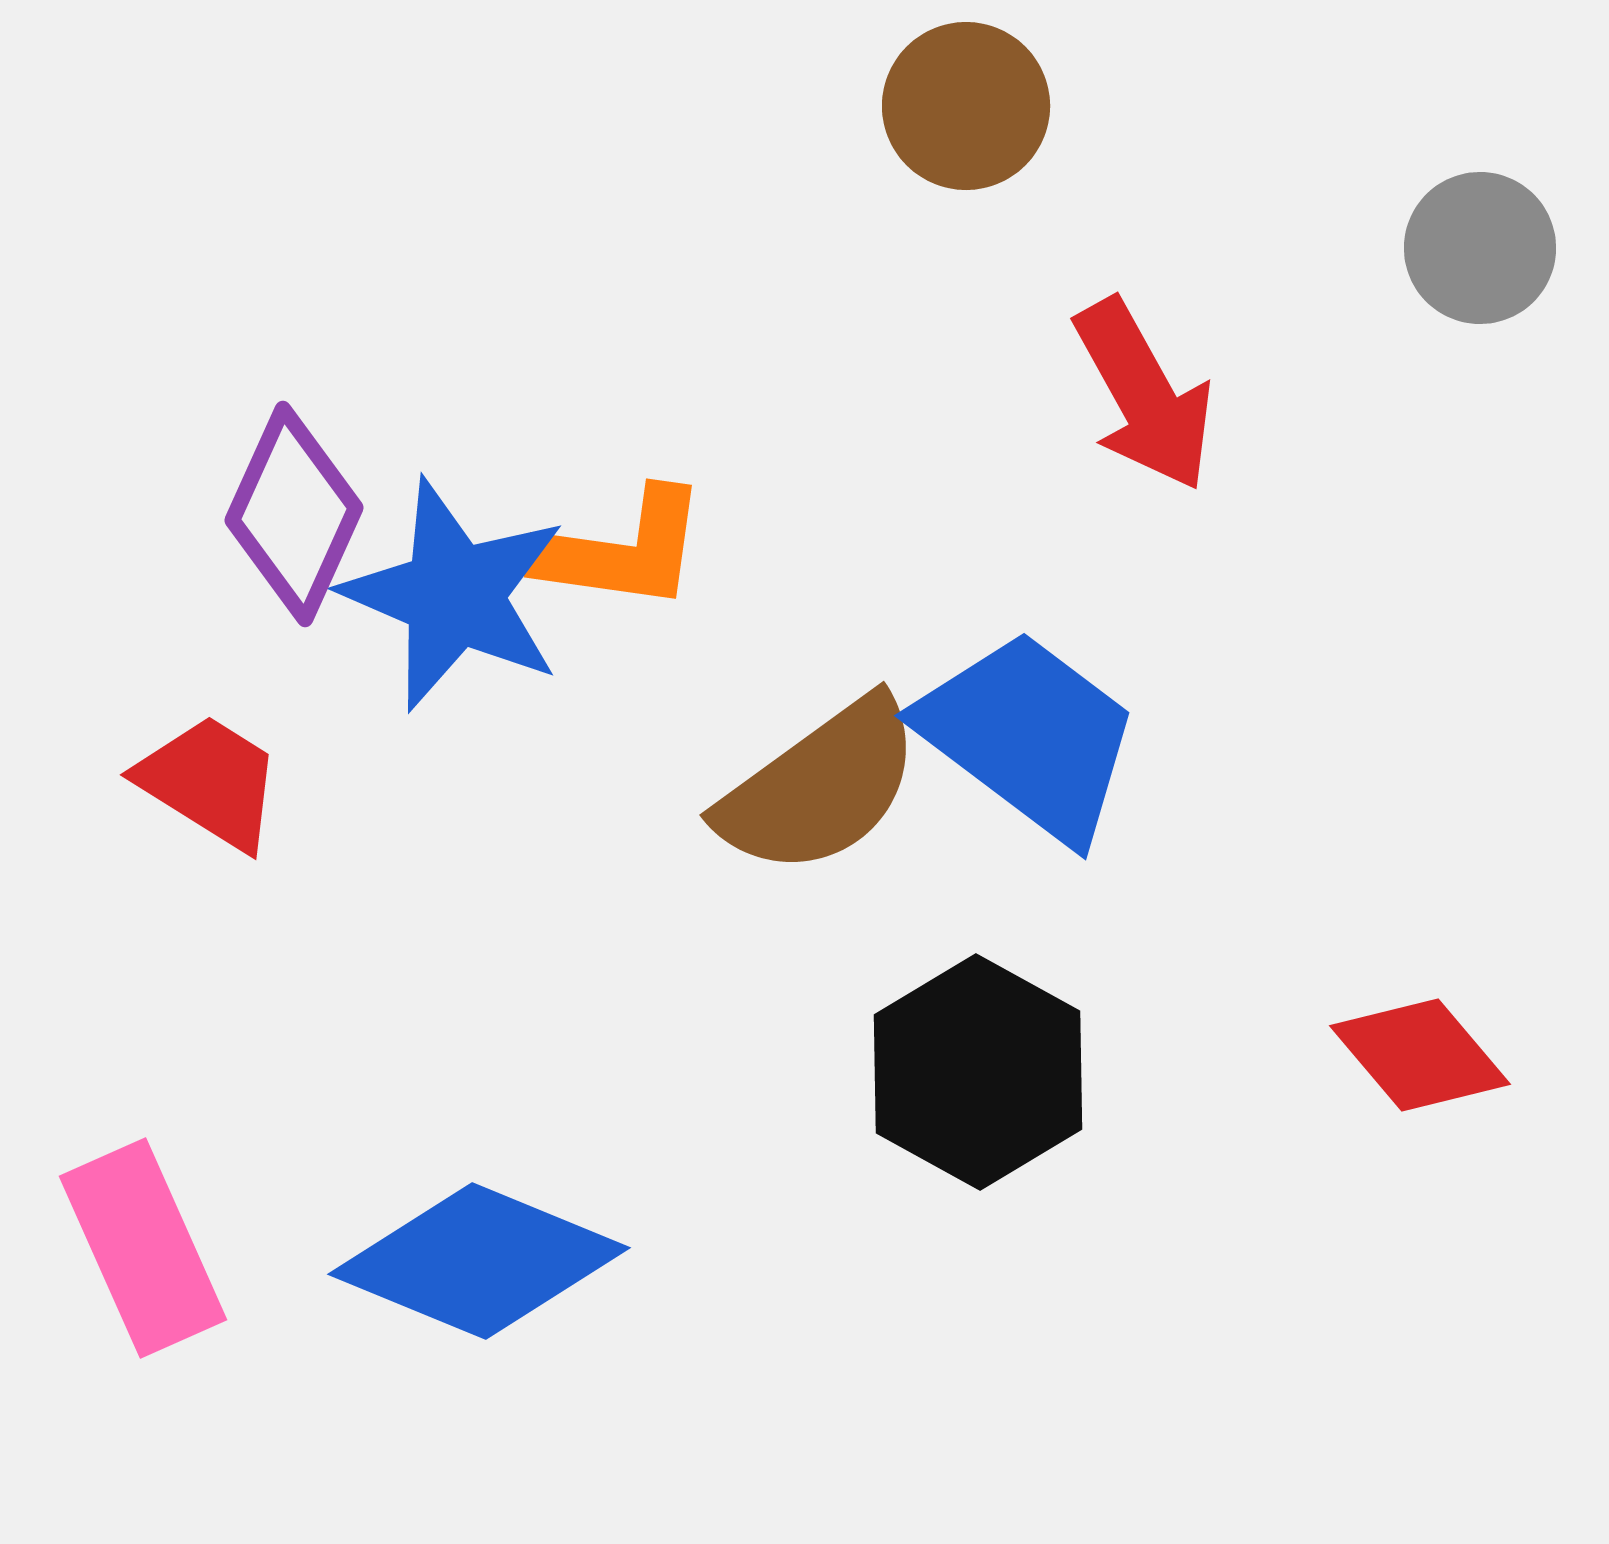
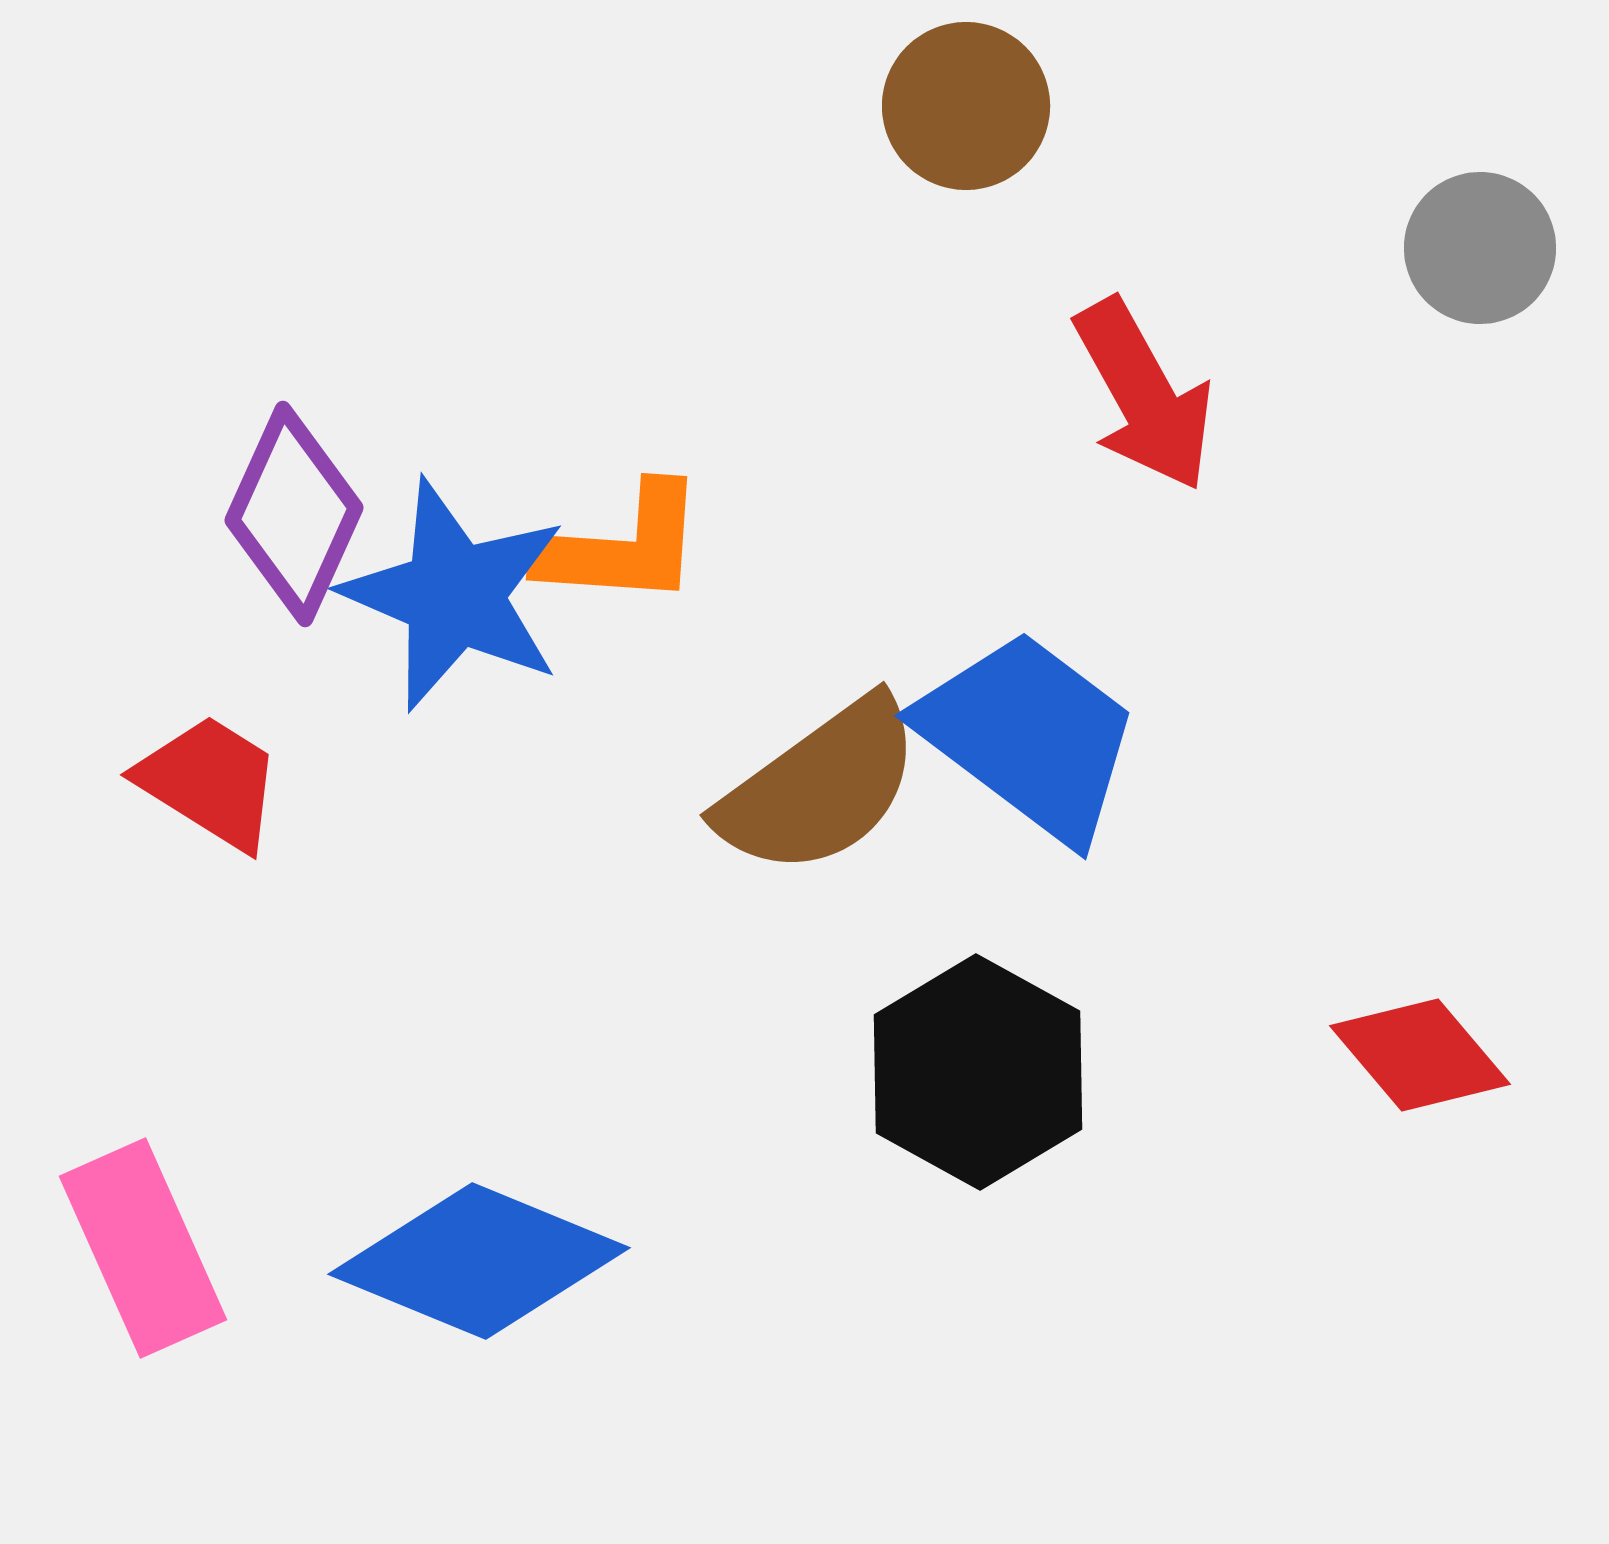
orange L-shape: moved 4 px up; rotated 4 degrees counterclockwise
